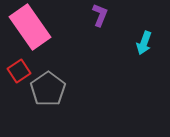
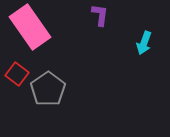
purple L-shape: rotated 15 degrees counterclockwise
red square: moved 2 px left, 3 px down; rotated 20 degrees counterclockwise
